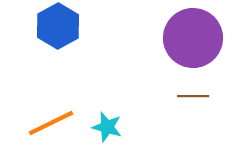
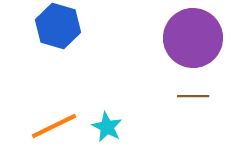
blue hexagon: rotated 15 degrees counterclockwise
orange line: moved 3 px right, 3 px down
cyan star: rotated 12 degrees clockwise
